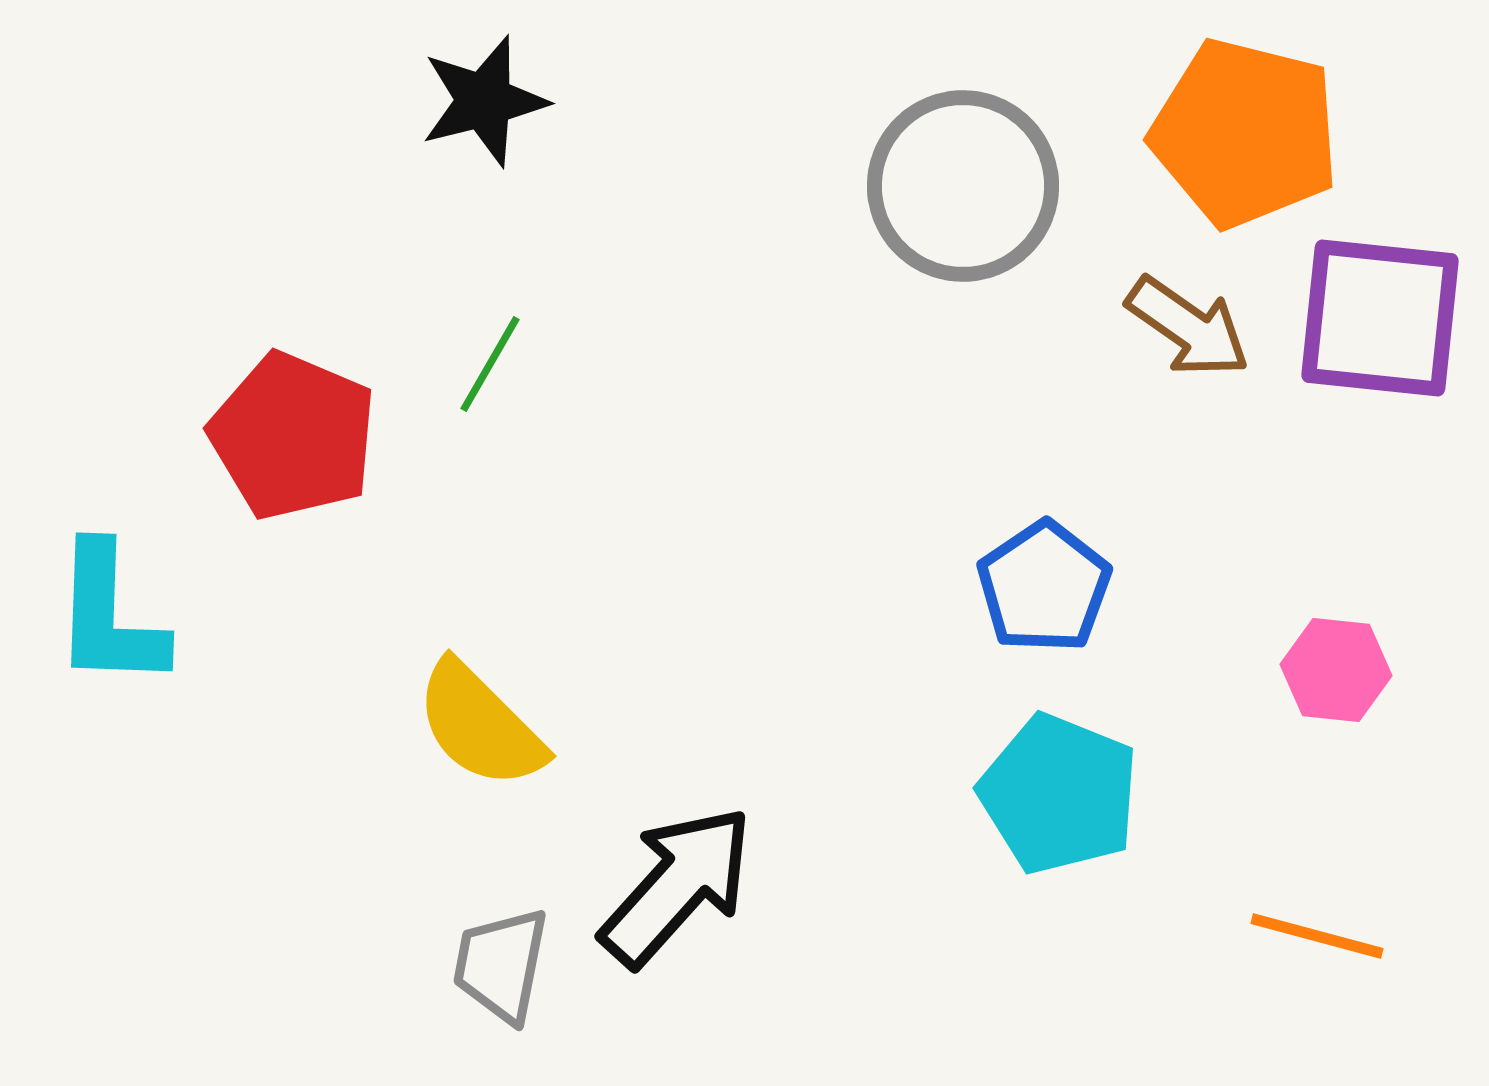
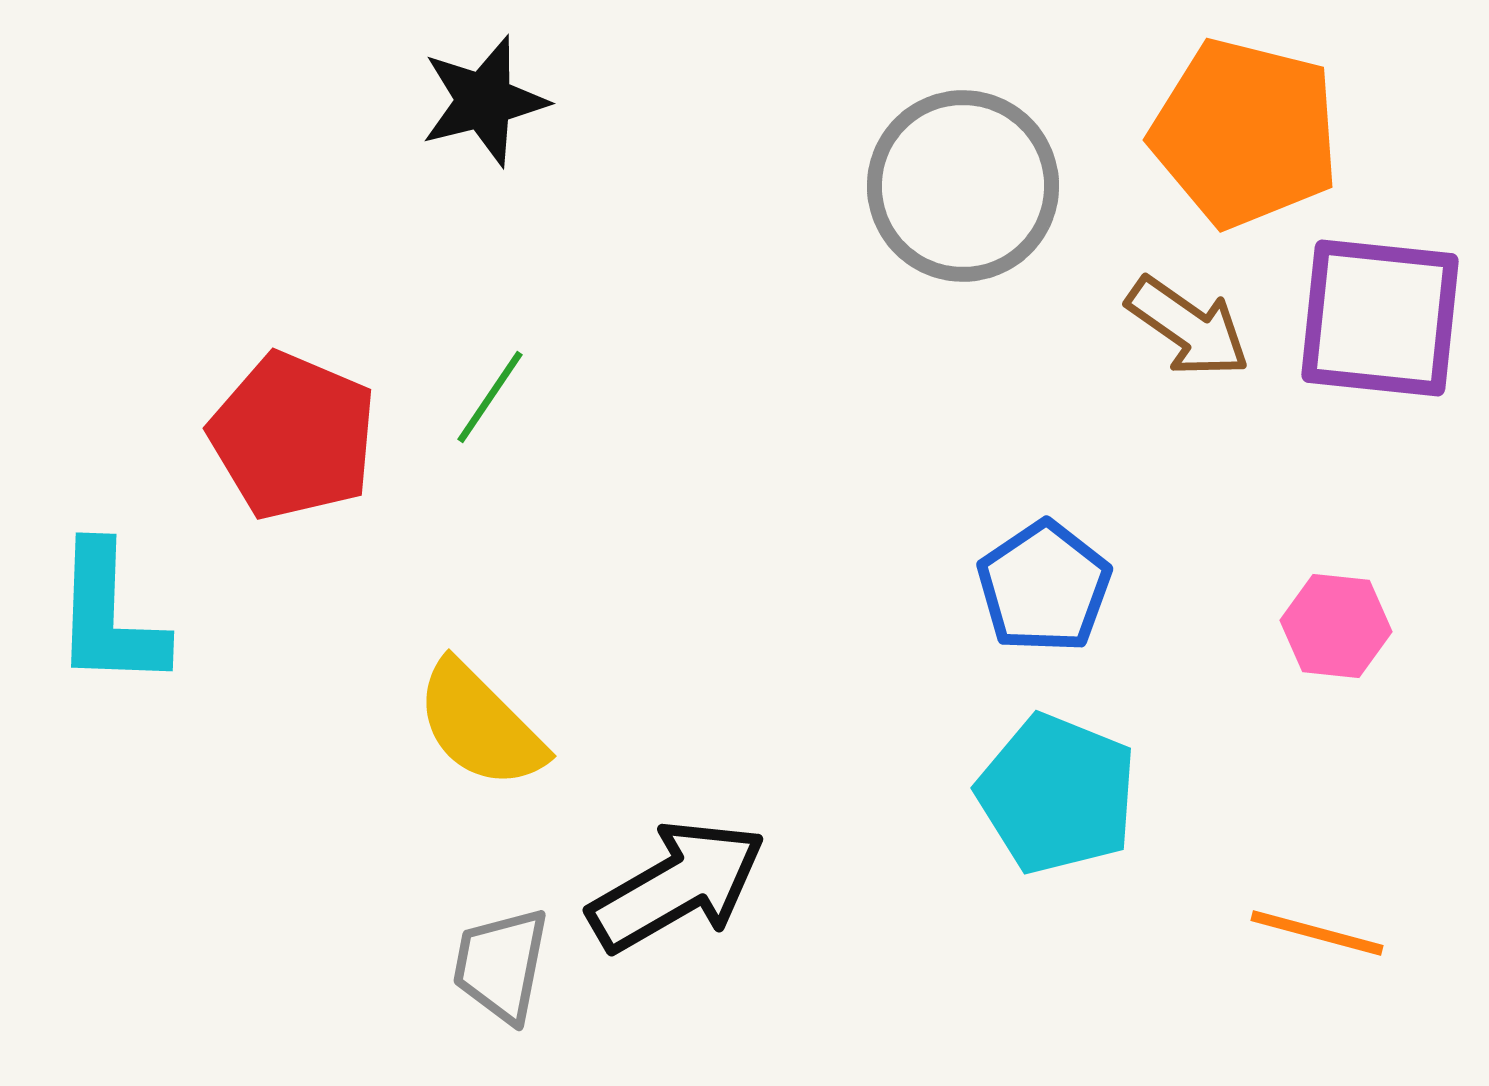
green line: moved 33 px down; rotated 4 degrees clockwise
pink hexagon: moved 44 px up
cyan pentagon: moved 2 px left
black arrow: rotated 18 degrees clockwise
orange line: moved 3 px up
